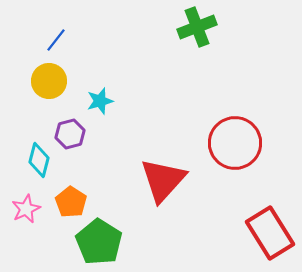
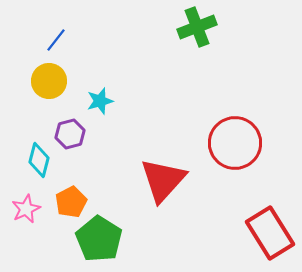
orange pentagon: rotated 12 degrees clockwise
green pentagon: moved 3 px up
